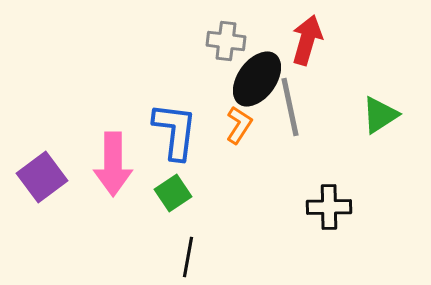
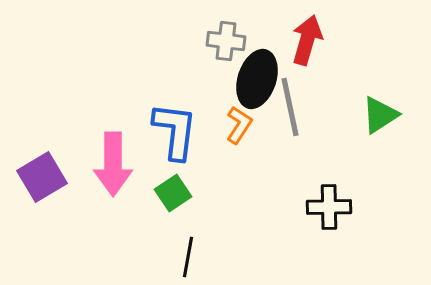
black ellipse: rotated 18 degrees counterclockwise
purple square: rotated 6 degrees clockwise
